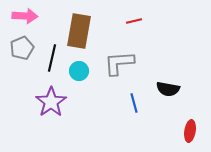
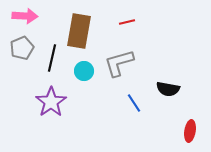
red line: moved 7 px left, 1 px down
gray L-shape: rotated 12 degrees counterclockwise
cyan circle: moved 5 px right
blue line: rotated 18 degrees counterclockwise
